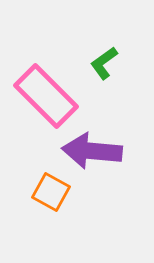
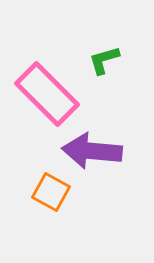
green L-shape: moved 3 px up; rotated 20 degrees clockwise
pink rectangle: moved 1 px right, 2 px up
